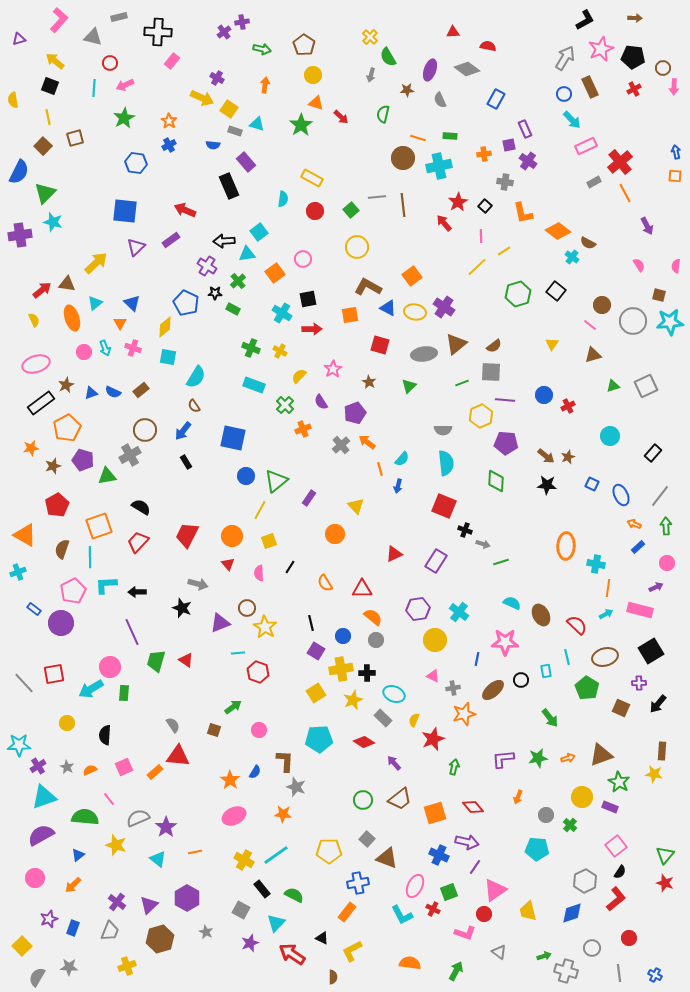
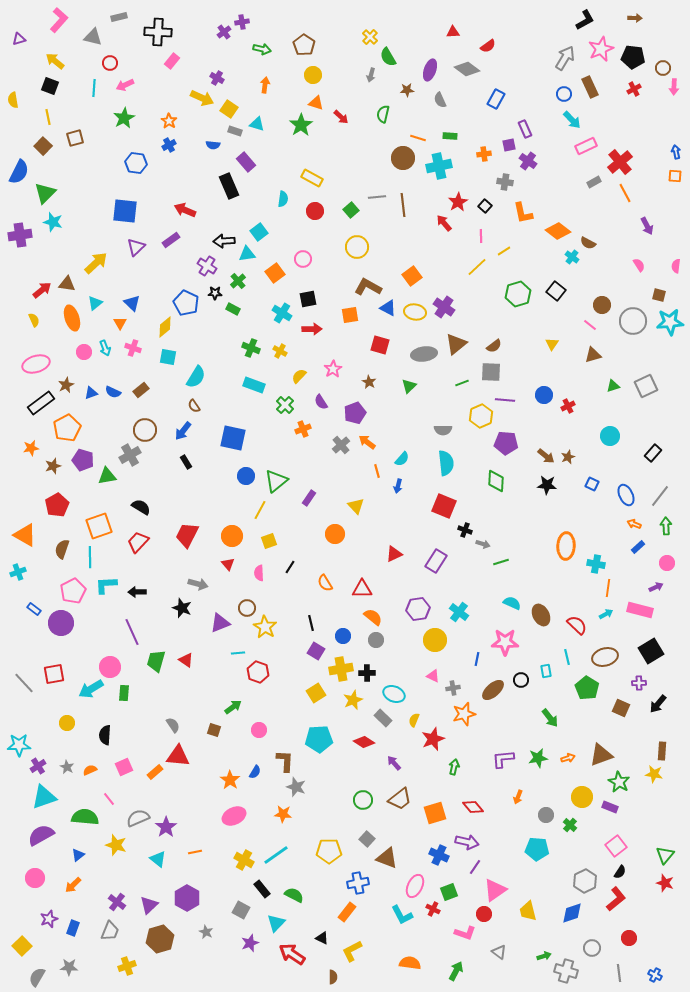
red semicircle at (488, 46): rotated 133 degrees clockwise
orange line at (380, 469): moved 3 px left, 2 px down
blue ellipse at (621, 495): moved 5 px right
